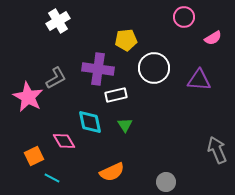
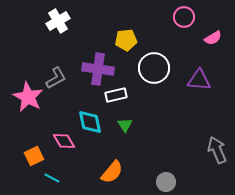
orange semicircle: rotated 25 degrees counterclockwise
